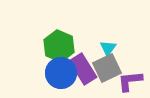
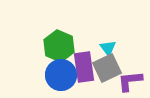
cyan triangle: rotated 12 degrees counterclockwise
purple rectangle: moved 1 px right, 2 px up; rotated 24 degrees clockwise
blue circle: moved 2 px down
